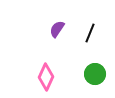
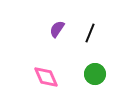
pink diamond: rotated 48 degrees counterclockwise
